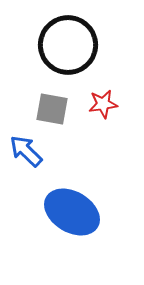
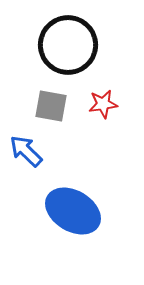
gray square: moved 1 px left, 3 px up
blue ellipse: moved 1 px right, 1 px up
